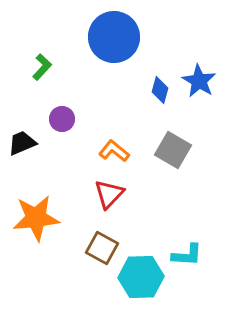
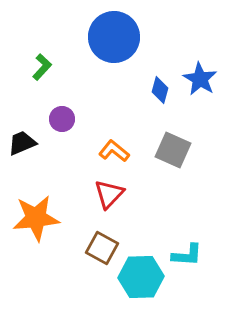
blue star: moved 1 px right, 2 px up
gray square: rotated 6 degrees counterclockwise
